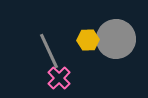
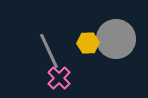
yellow hexagon: moved 3 px down
